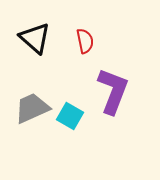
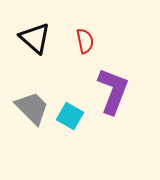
gray trapezoid: rotated 69 degrees clockwise
